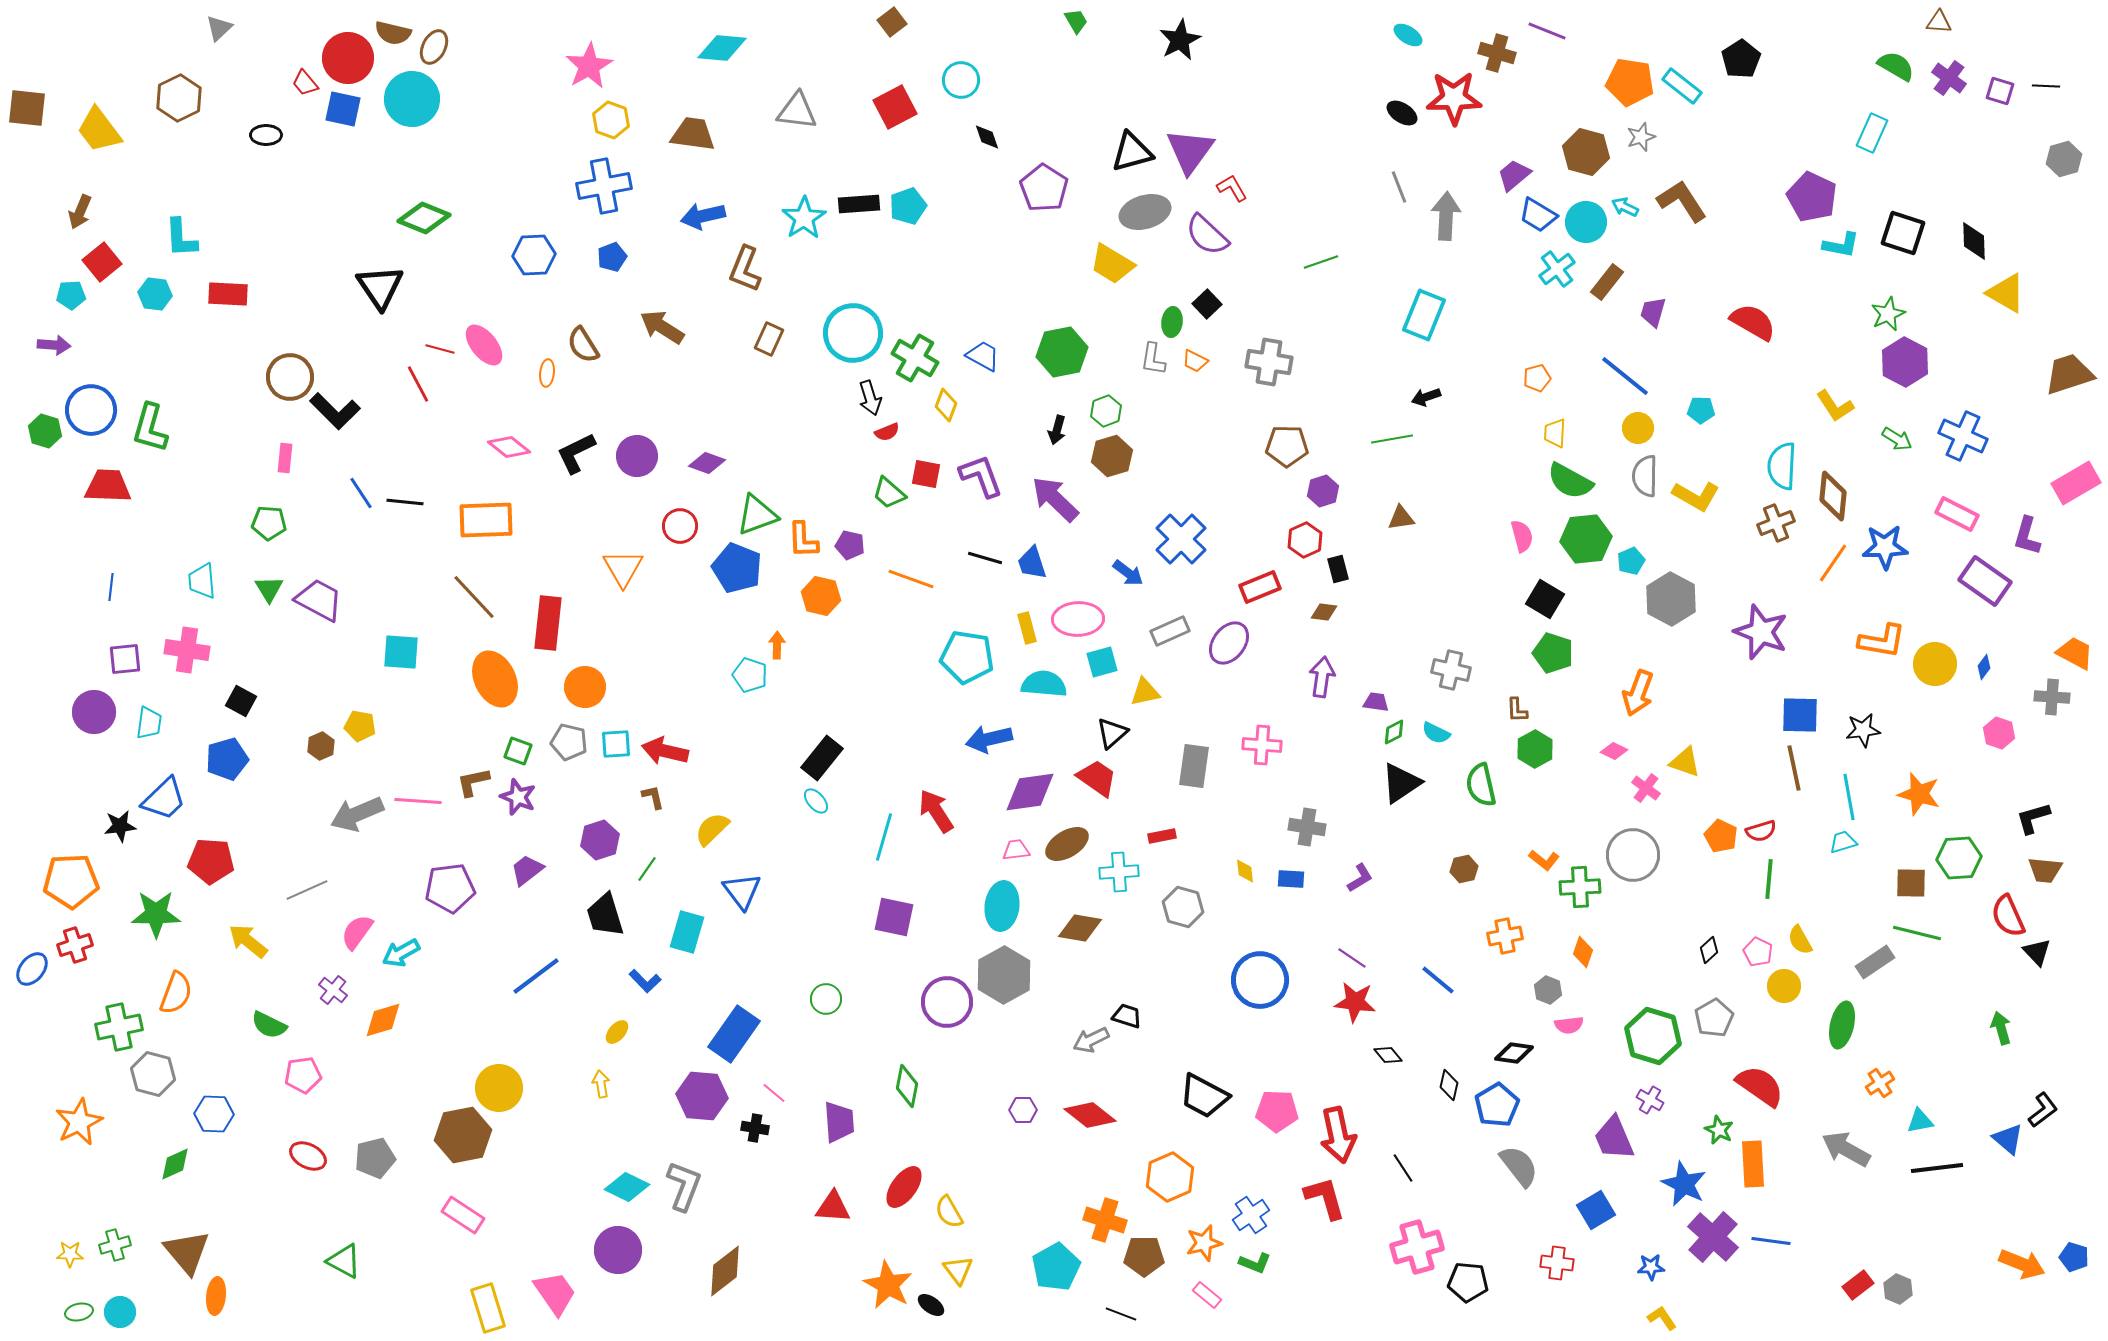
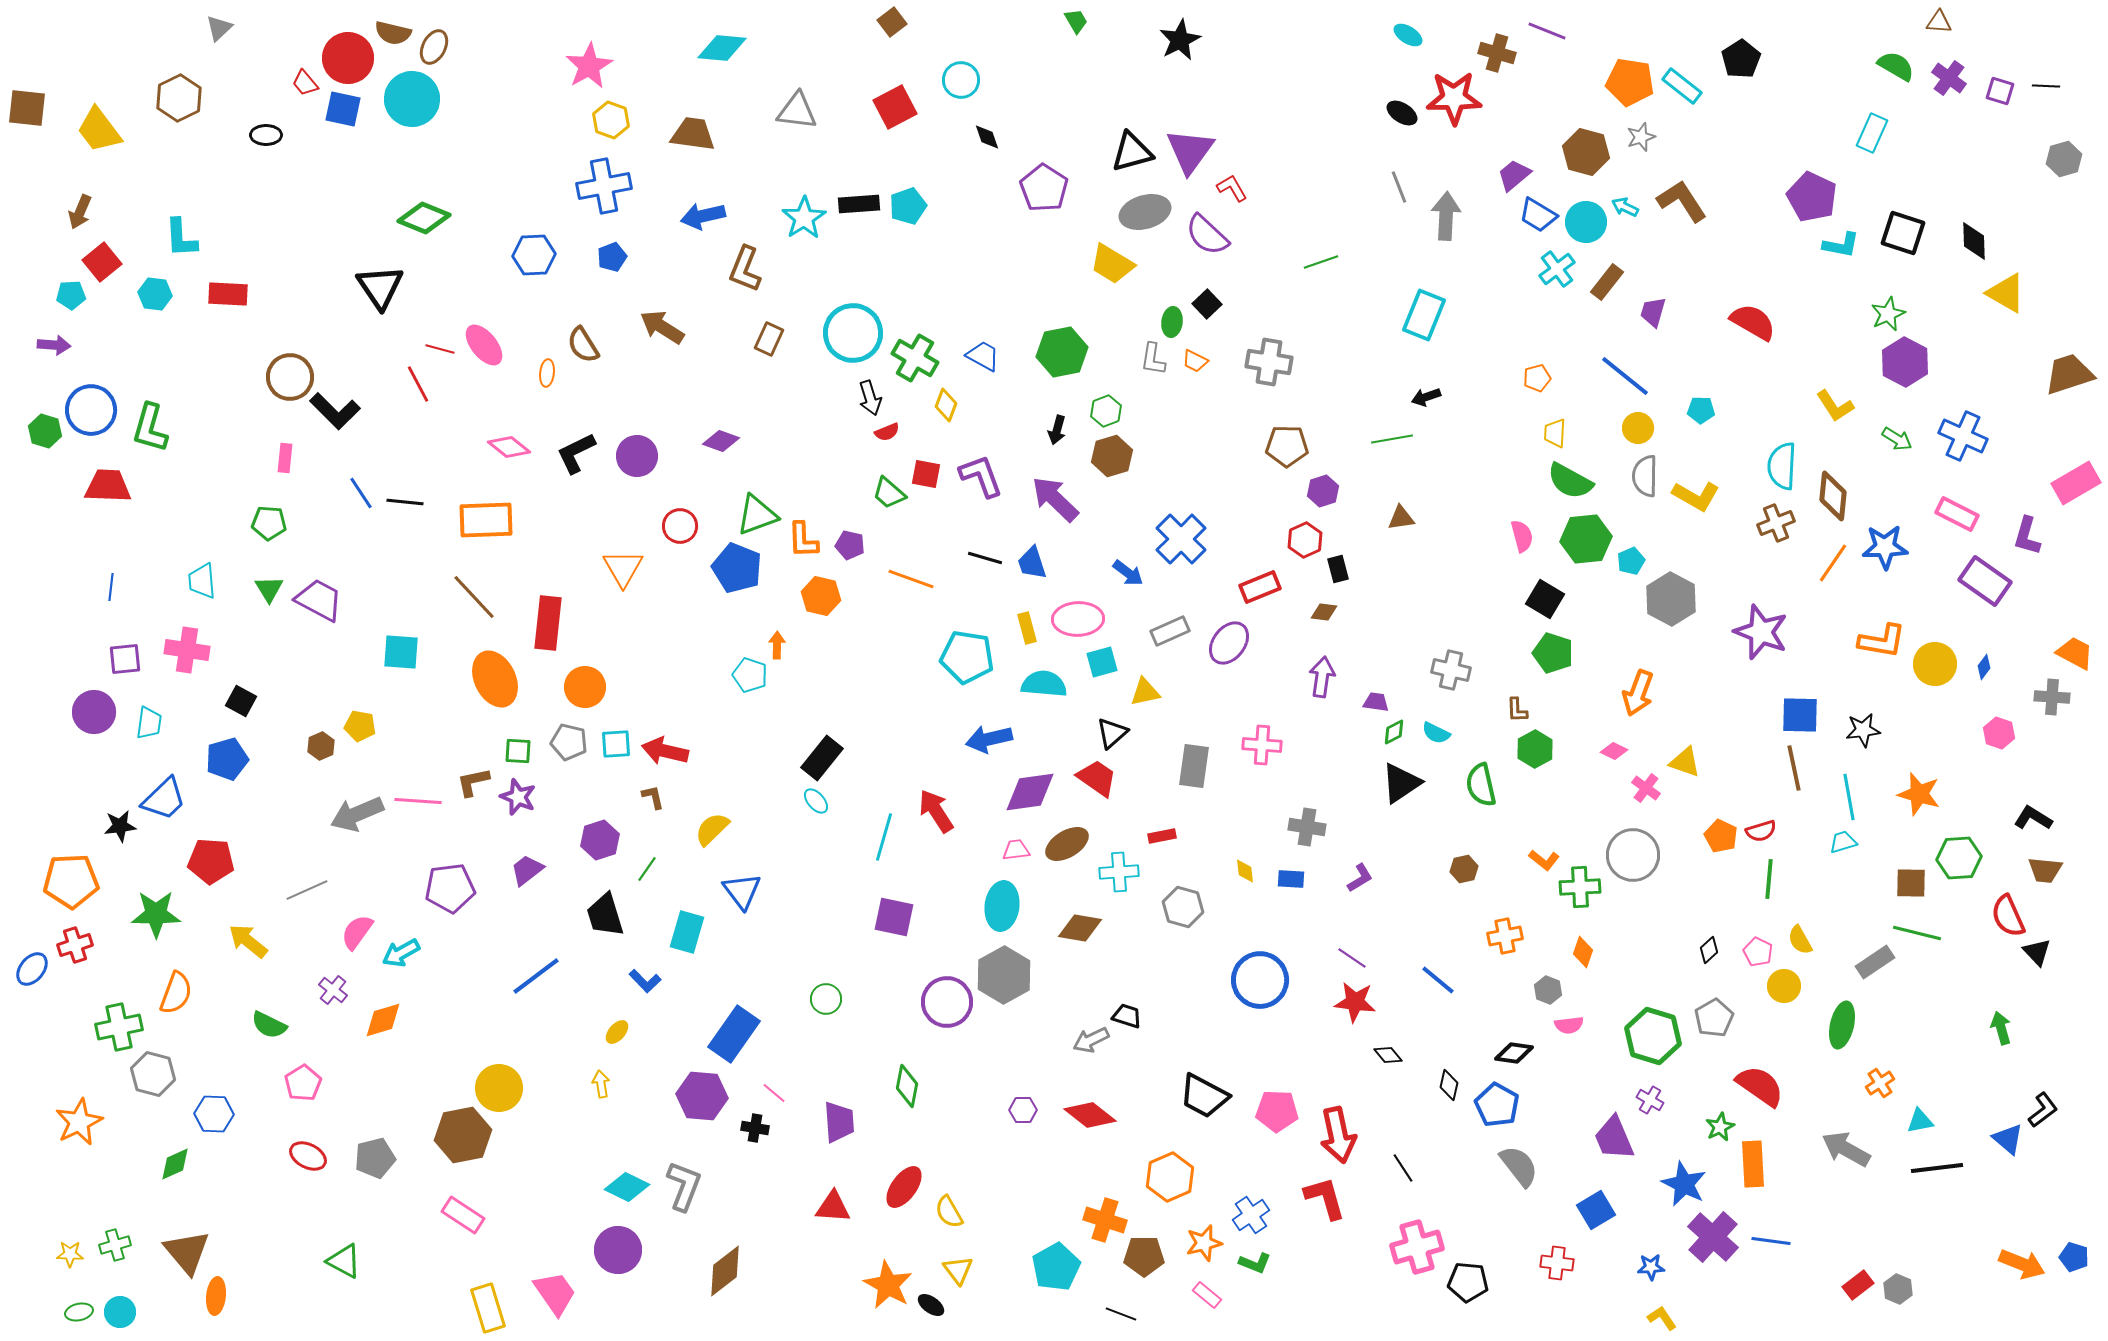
purple diamond at (707, 463): moved 14 px right, 22 px up
green square at (518, 751): rotated 16 degrees counterclockwise
black L-shape at (2033, 818): rotated 48 degrees clockwise
pink pentagon at (303, 1075): moved 8 px down; rotated 24 degrees counterclockwise
blue pentagon at (1497, 1105): rotated 12 degrees counterclockwise
green star at (1719, 1130): moved 1 px right, 3 px up; rotated 20 degrees clockwise
